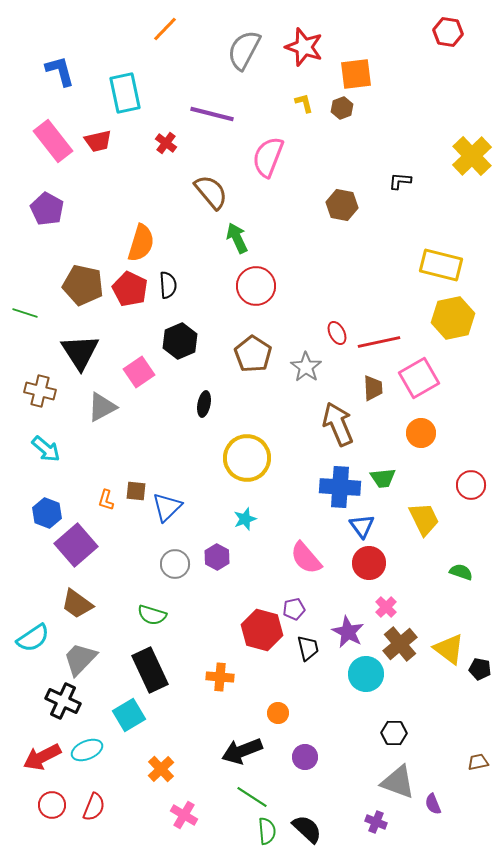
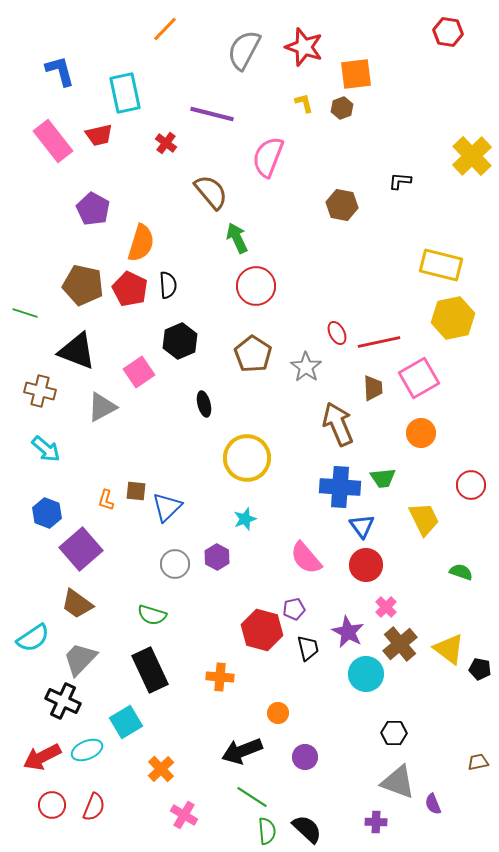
red trapezoid at (98, 141): moved 1 px right, 6 px up
purple pentagon at (47, 209): moved 46 px right
black triangle at (80, 352): moved 3 px left, 1 px up; rotated 36 degrees counterclockwise
black ellipse at (204, 404): rotated 25 degrees counterclockwise
purple square at (76, 545): moved 5 px right, 4 px down
red circle at (369, 563): moved 3 px left, 2 px down
cyan square at (129, 715): moved 3 px left, 7 px down
purple cross at (376, 822): rotated 20 degrees counterclockwise
